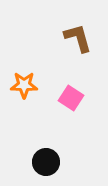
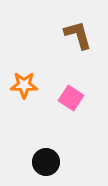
brown L-shape: moved 3 px up
